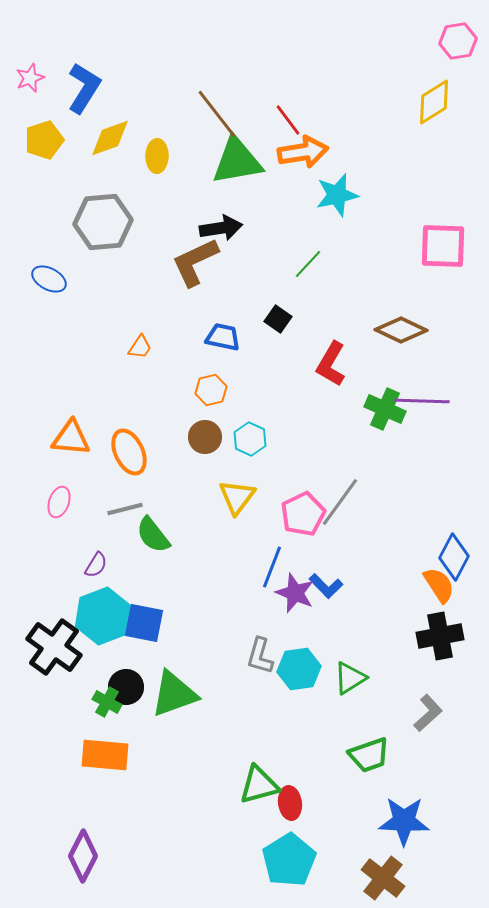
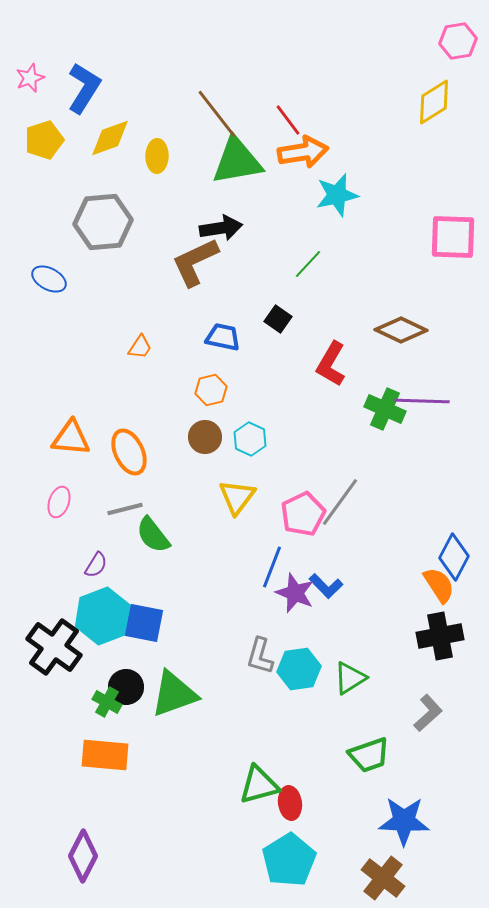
pink square at (443, 246): moved 10 px right, 9 px up
